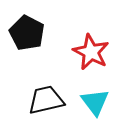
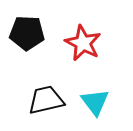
black pentagon: rotated 24 degrees counterclockwise
red star: moved 8 px left, 9 px up
